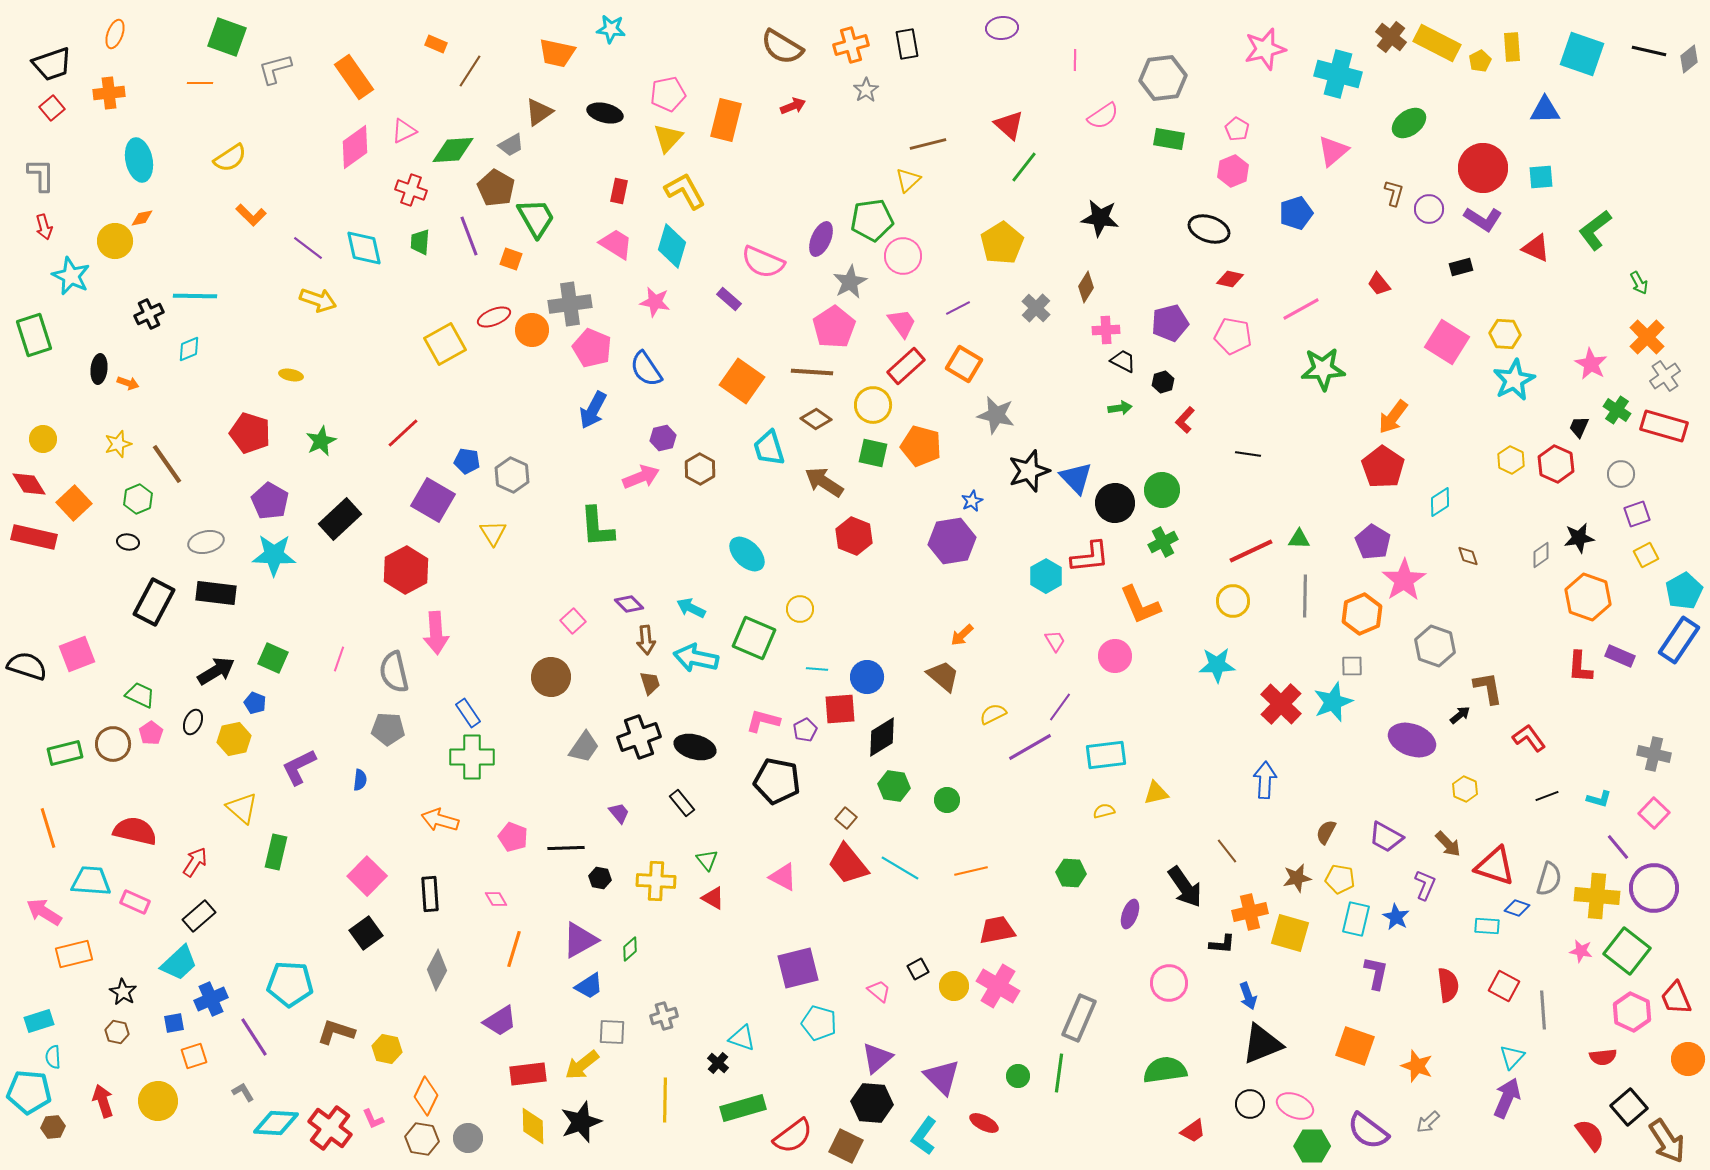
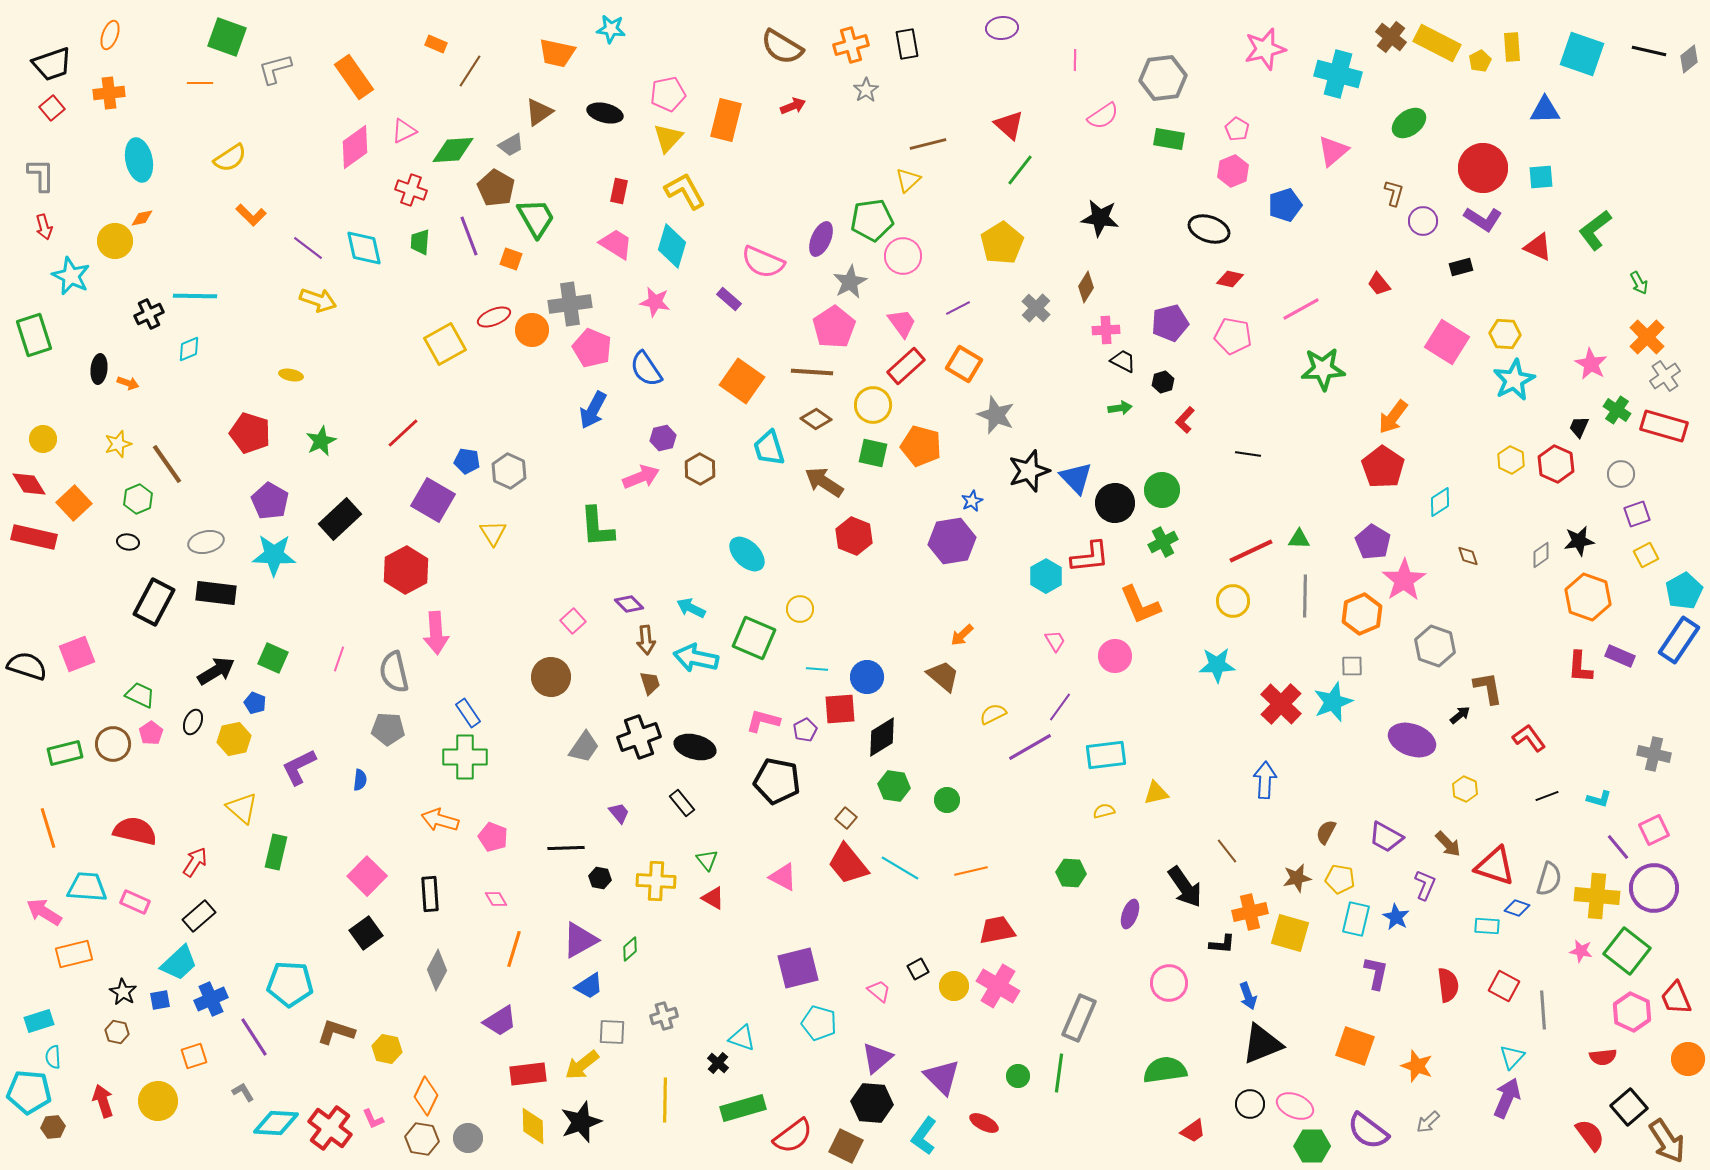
orange ellipse at (115, 34): moved 5 px left, 1 px down
green line at (1024, 167): moved 4 px left, 3 px down
purple circle at (1429, 209): moved 6 px left, 12 px down
blue pentagon at (1296, 213): moved 11 px left, 8 px up
red triangle at (1536, 248): moved 2 px right, 1 px up
gray star at (996, 415): rotated 9 degrees clockwise
gray hexagon at (512, 475): moved 3 px left, 4 px up
black star at (1579, 538): moved 3 px down
green cross at (472, 757): moved 7 px left
pink square at (1654, 813): moved 17 px down; rotated 20 degrees clockwise
pink pentagon at (513, 837): moved 20 px left
cyan trapezoid at (91, 881): moved 4 px left, 6 px down
blue square at (174, 1023): moved 14 px left, 23 px up
